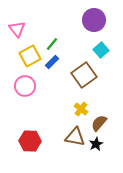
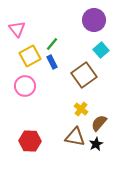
blue rectangle: rotated 72 degrees counterclockwise
